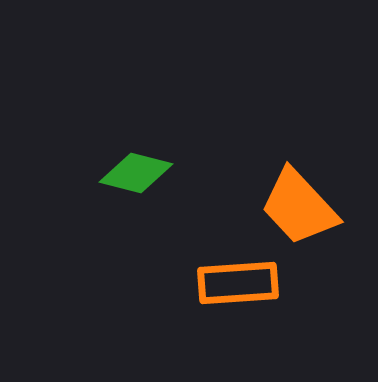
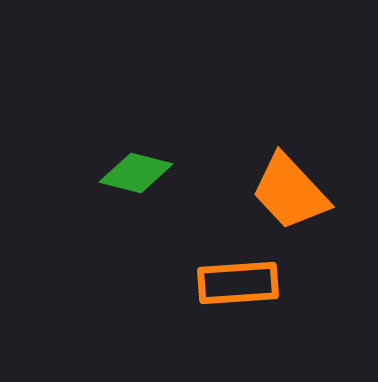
orange trapezoid: moved 9 px left, 15 px up
